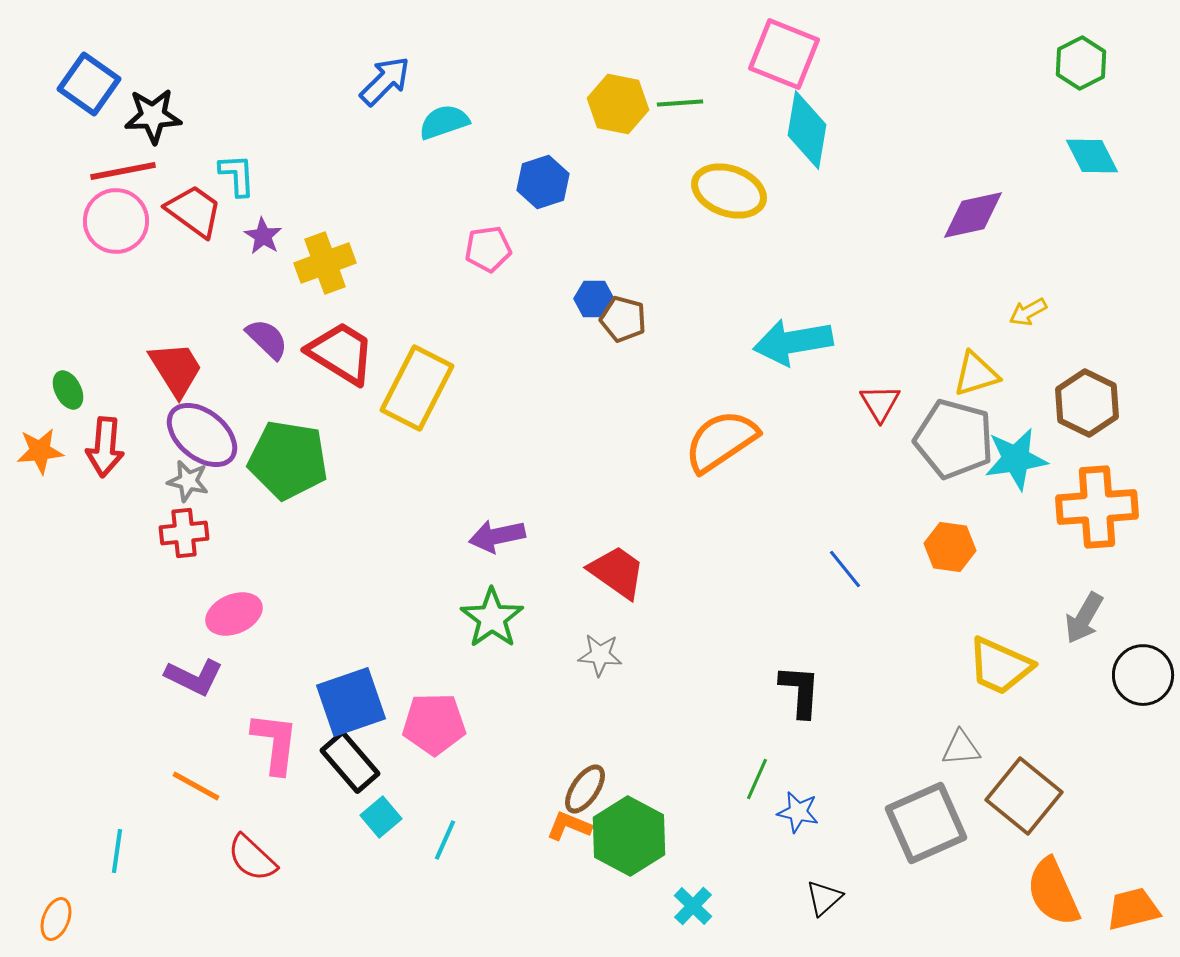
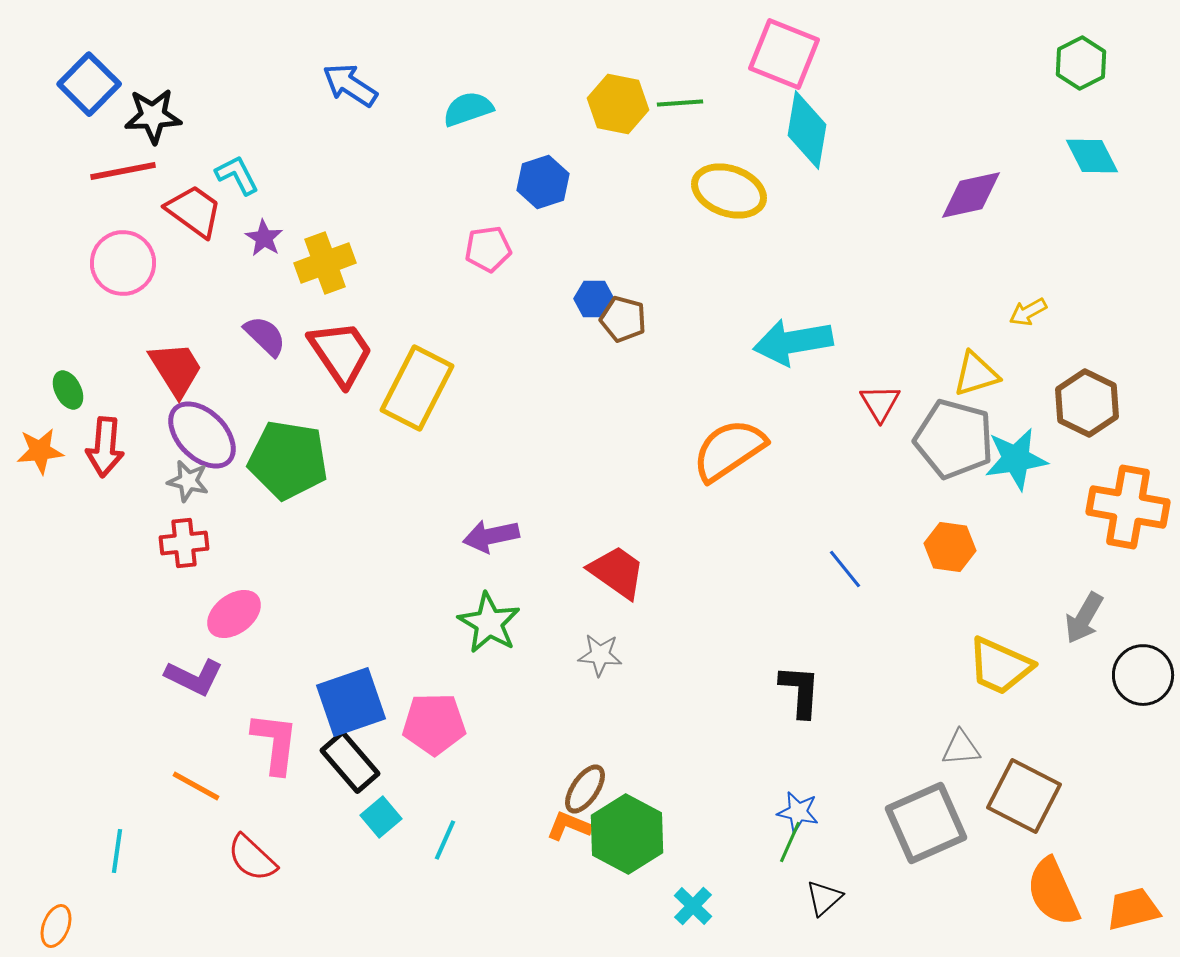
blue arrow at (385, 81): moved 35 px left, 4 px down; rotated 102 degrees counterclockwise
blue square at (89, 84): rotated 10 degrees clockwise
cyan semicircle at (444, 122): moved 24 px right, 13 px up
cyan L-shape at (237, 175): rotated 24 degrees counterclockwise
purple diamond at (973, 215): moved 2 px left, 20 px up
pink circle at (116, 221): moved 7 px right, 42 px down
purple star at (263, 236): moved 1 px right, 2 px down
purple semicircle at (267, 339): moved 2 px left, 3 px up
red trapezoid at (341, 353): rotated 24 degrees clockwise
purple ellipse at (202, 435): rotated 6 degrees clockwise
orange semicircle at (721, 441): moved 8 px right, 9 px down
orange cross at (1097, 507): moved 31 px right; rotated 14 degrees clockwise
red cross at (184, 533): moved 10 px down
purple arrow at (497, 536): moved 6 px left
pink ellipse at (234, 614): rotated 14 degrees counterclockwise
green star at (492, 618): moved 3 px left, 5 px down; rotated 6 degrees counterclockwise
green line at (757, 779): moved 33 px right, 63 px down
brown square at (1024, 796): rotated 12 degrees counterclockwise
green hexagon at (629, 836): moved 2 px left, 2 px up
orange ellipse at (56, 919): moved 7 px down
